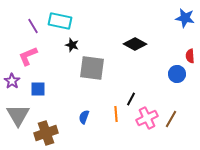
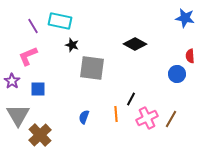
brown cross: moved 6 px left, 2 px down; rotated 25 degrees counterclockwise
